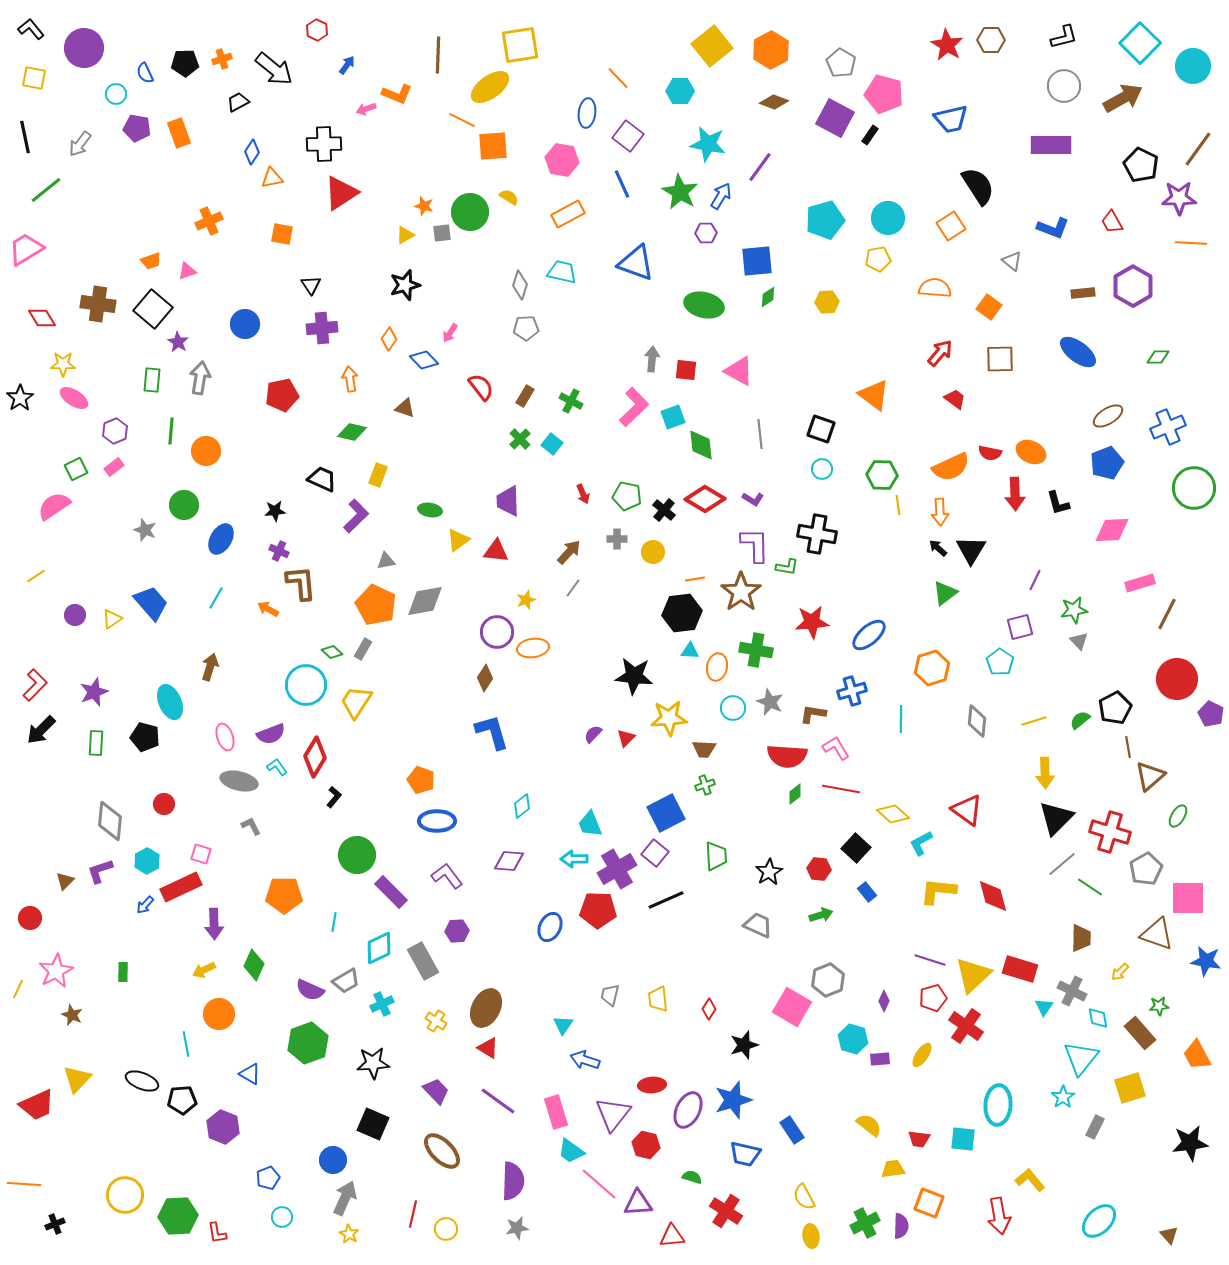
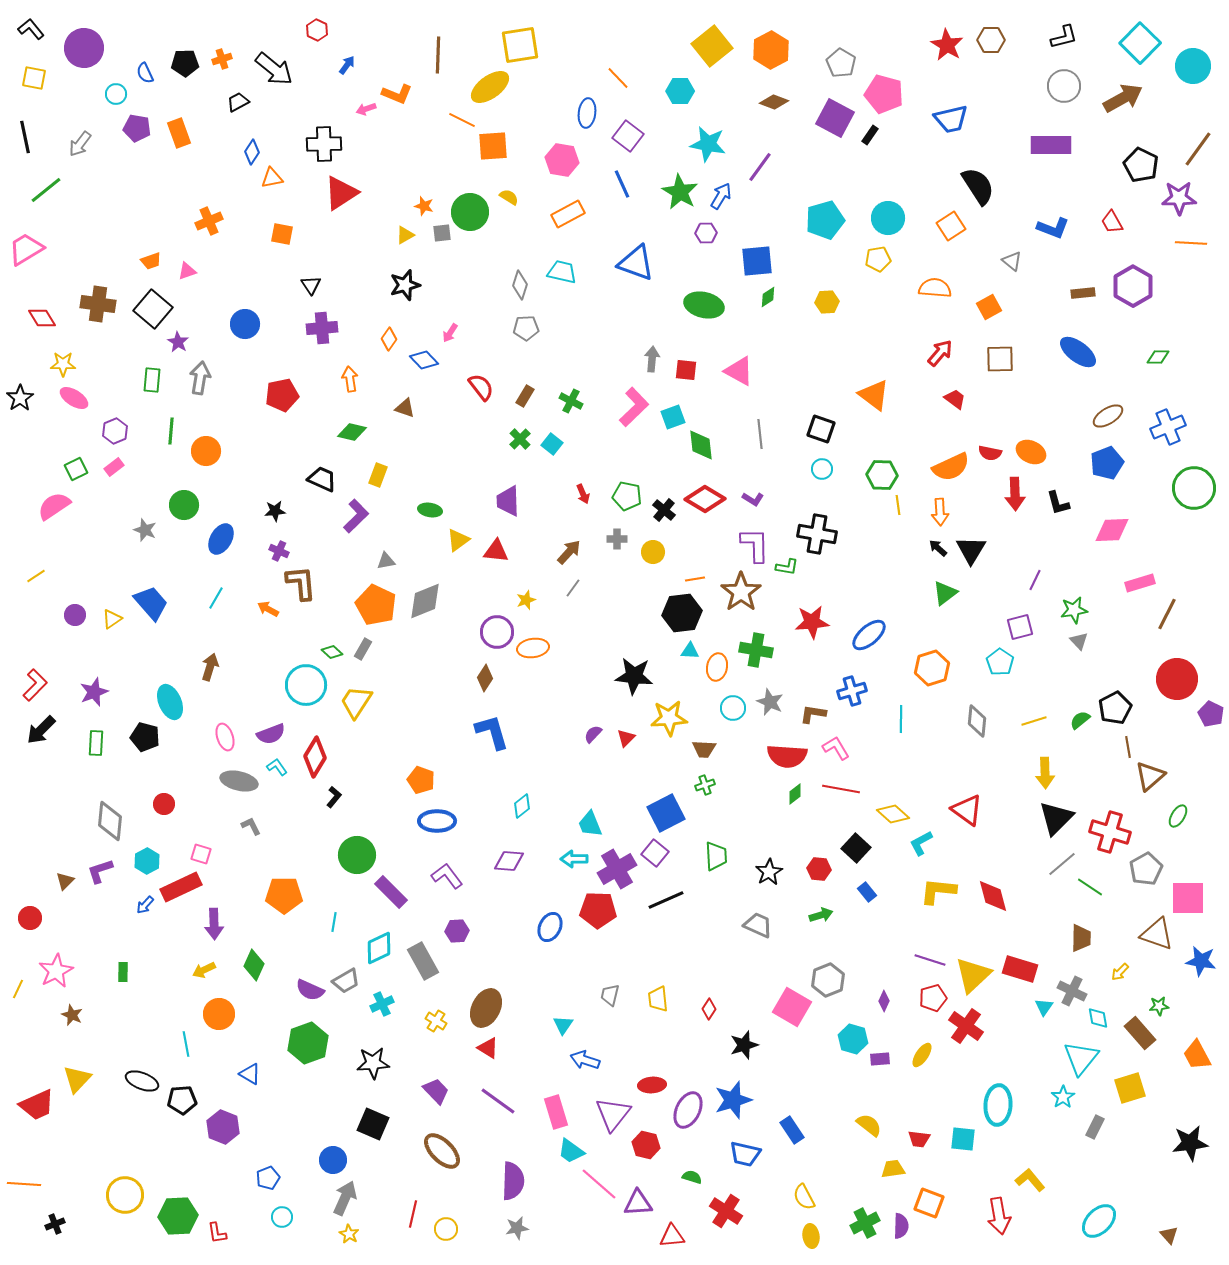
orange square at (989, 307): rotated 25 degrees clockwise
gray diamond at (425, 601): rotated 12 degrees counterclockwise
blue star at (1206, 961): moved 5 px left
